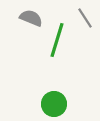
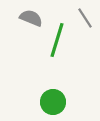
green circle: moved 1 px left, 2 px up
